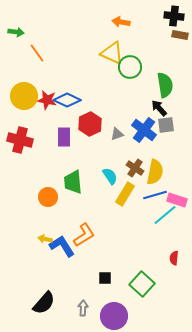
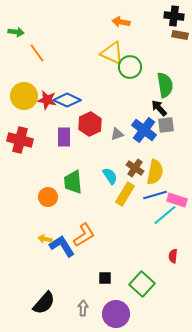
red semicircle: moved 1 px left, 2 px up
purple circle: moved 2 px right, 2 px up
